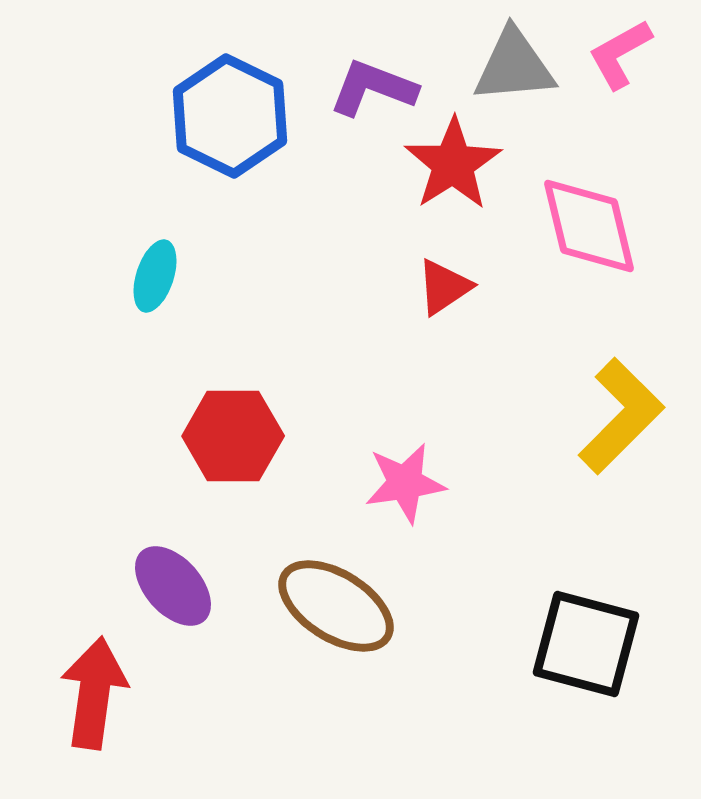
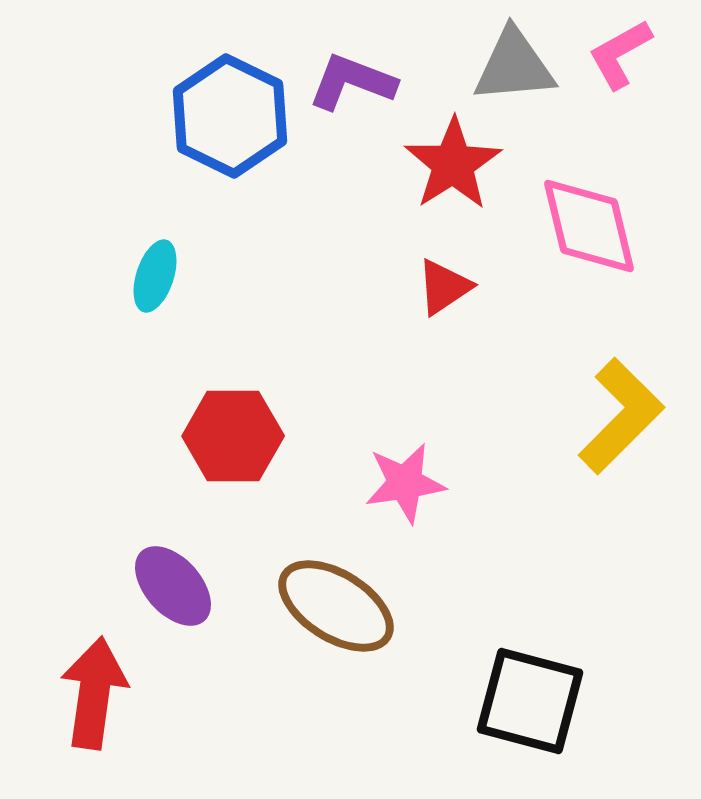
purple L-shape: moved 21 px left, 6 px up
black square: moved 56 px left, 57 px down
